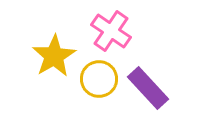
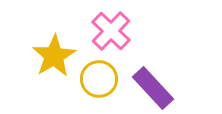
pink cross: rotated 9 degrees clockwise
purple rectangle: moved 5 px right
